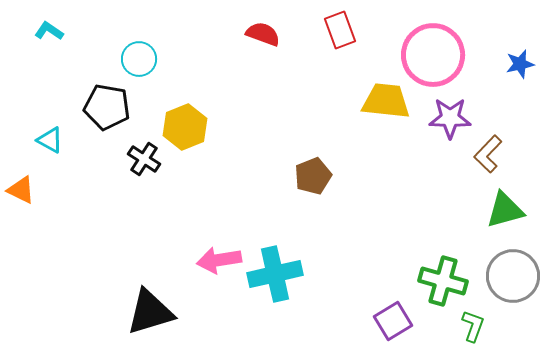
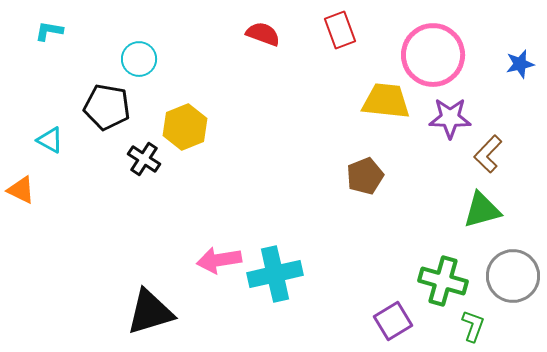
cyan L-shape: rotated 24 degrees counterclockwise
brown pentagon: moved 52 px right
green triangle: moved 23 px left
